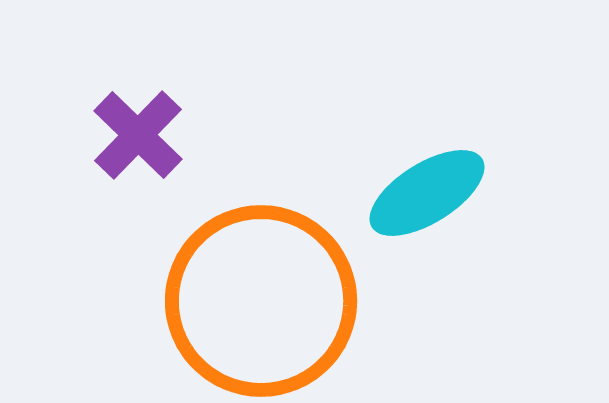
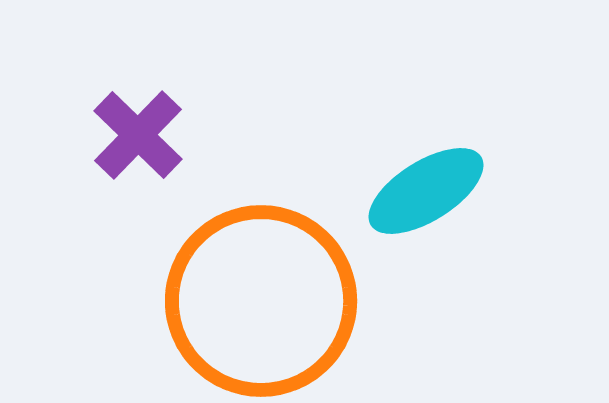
cyan ellipse: moved 1 px left, 2 px up
